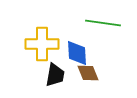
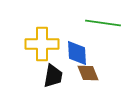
black trapezoid: moved 2 px left, 1 px down
